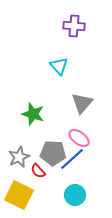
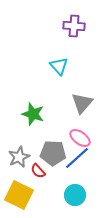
pink ellipse: moved 1 px right
blue line: moved 5 px right, 1 px up
